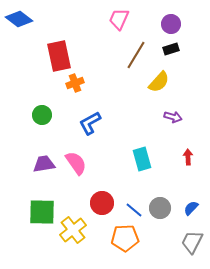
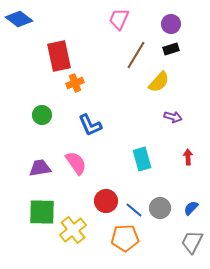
blue L-shape: moved 2 px down; rotated 85 degrees counterclockwise
purple trapezoid: moved 4 px left, 4 px down
red circle: moved 4 px right, 2 px up
